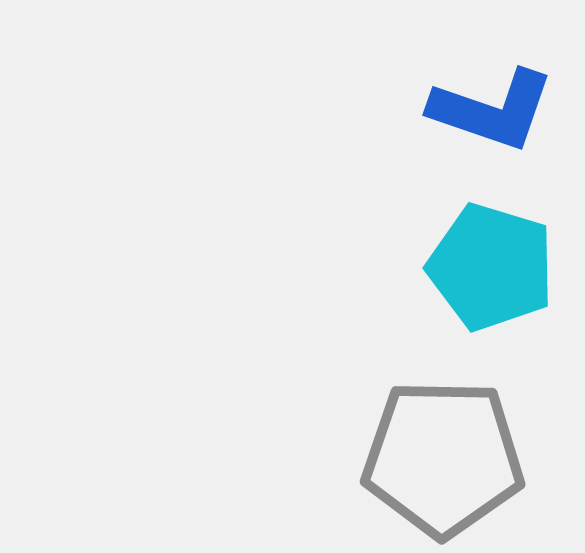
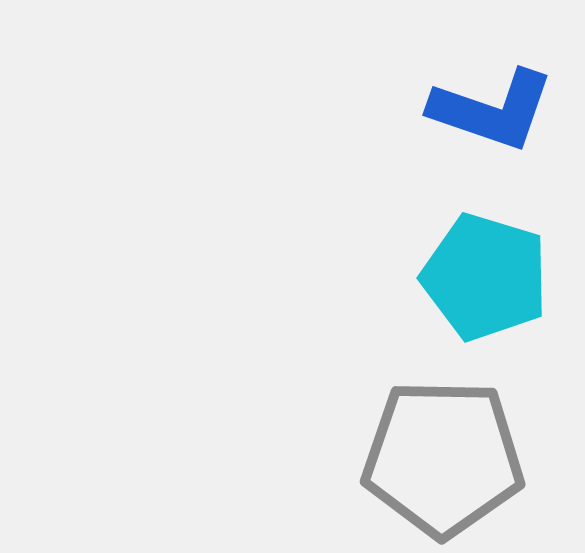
cyan pentagon: moved 6 px left, 10 px down
